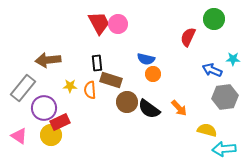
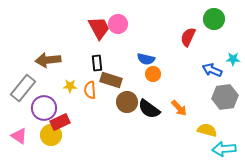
red trapezoid: moved 5 px down
